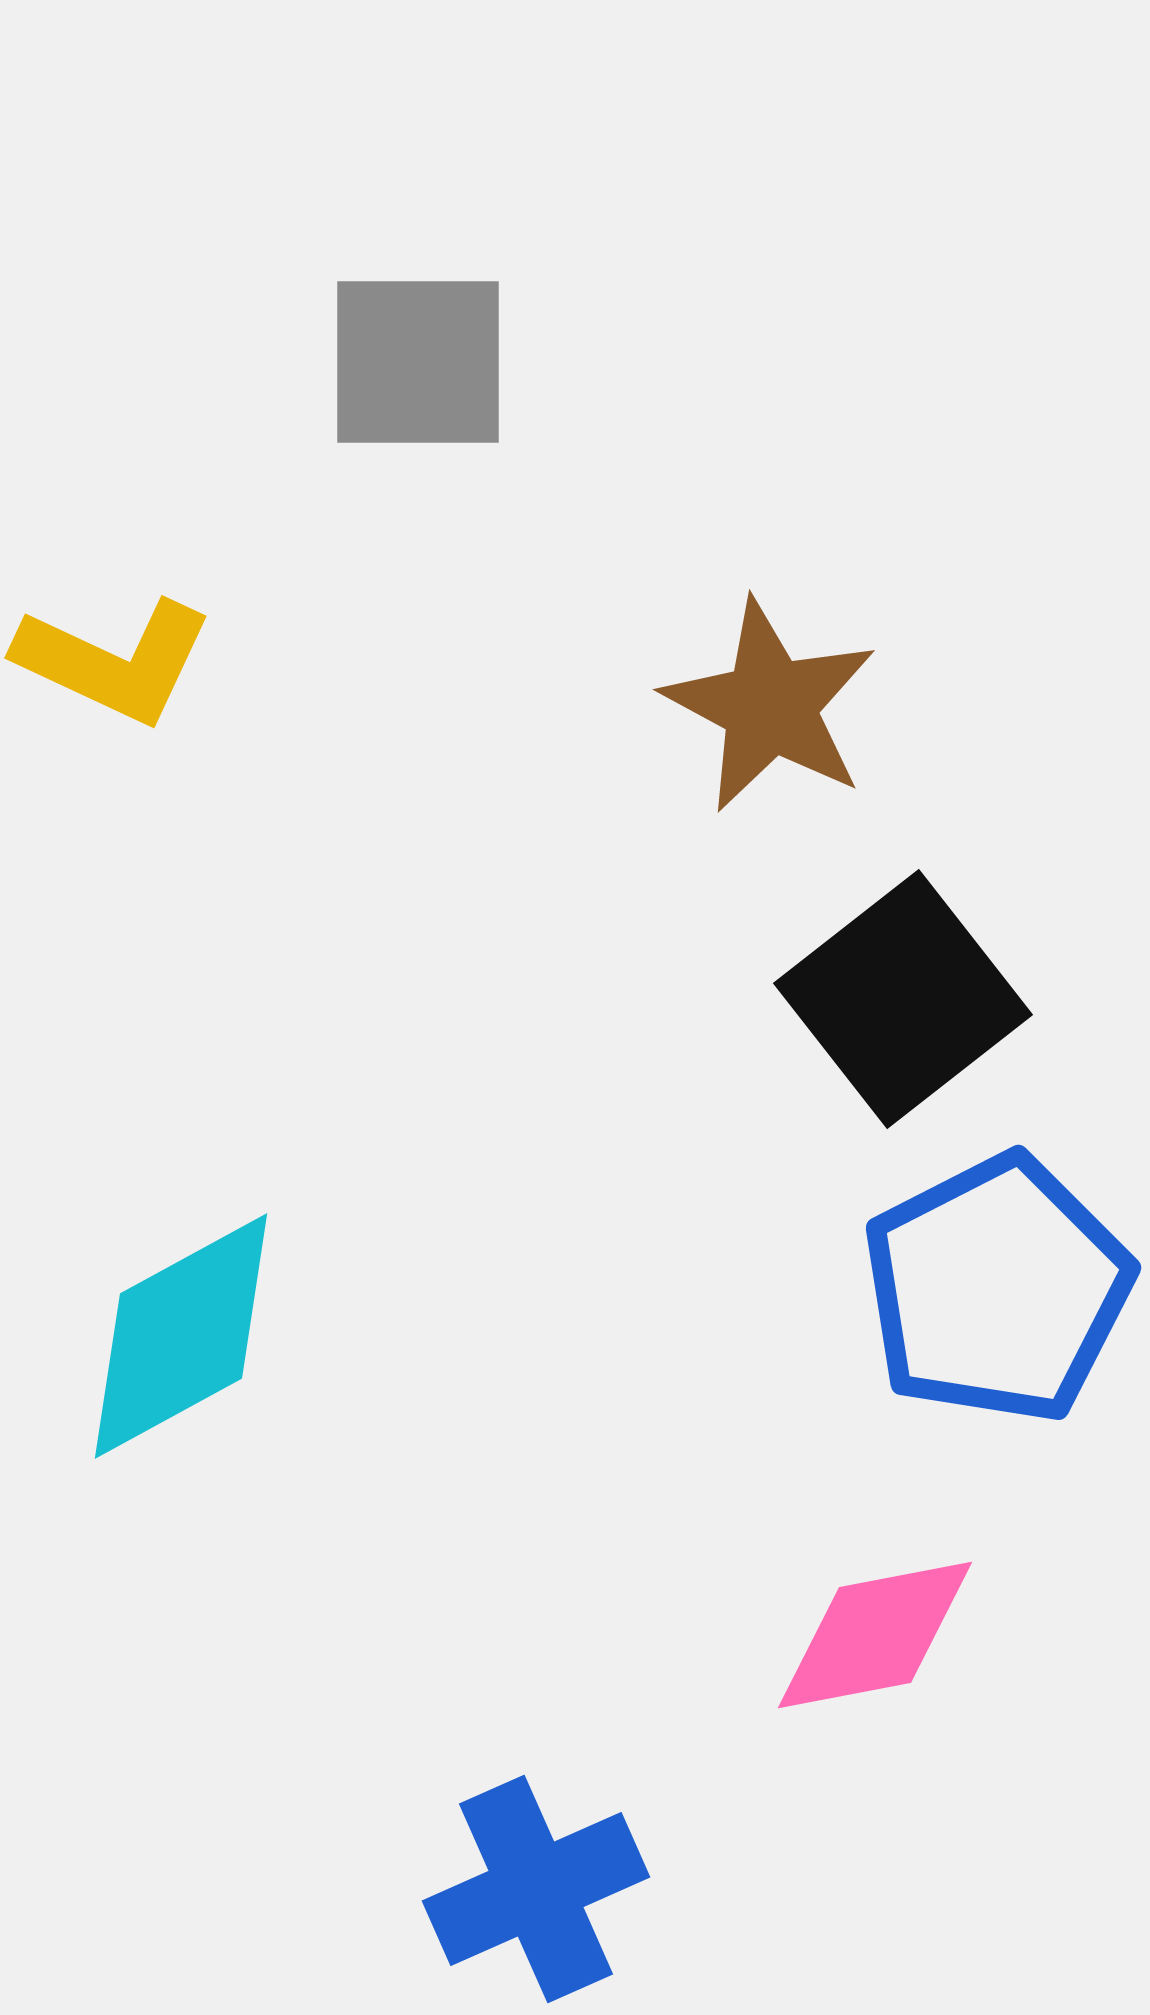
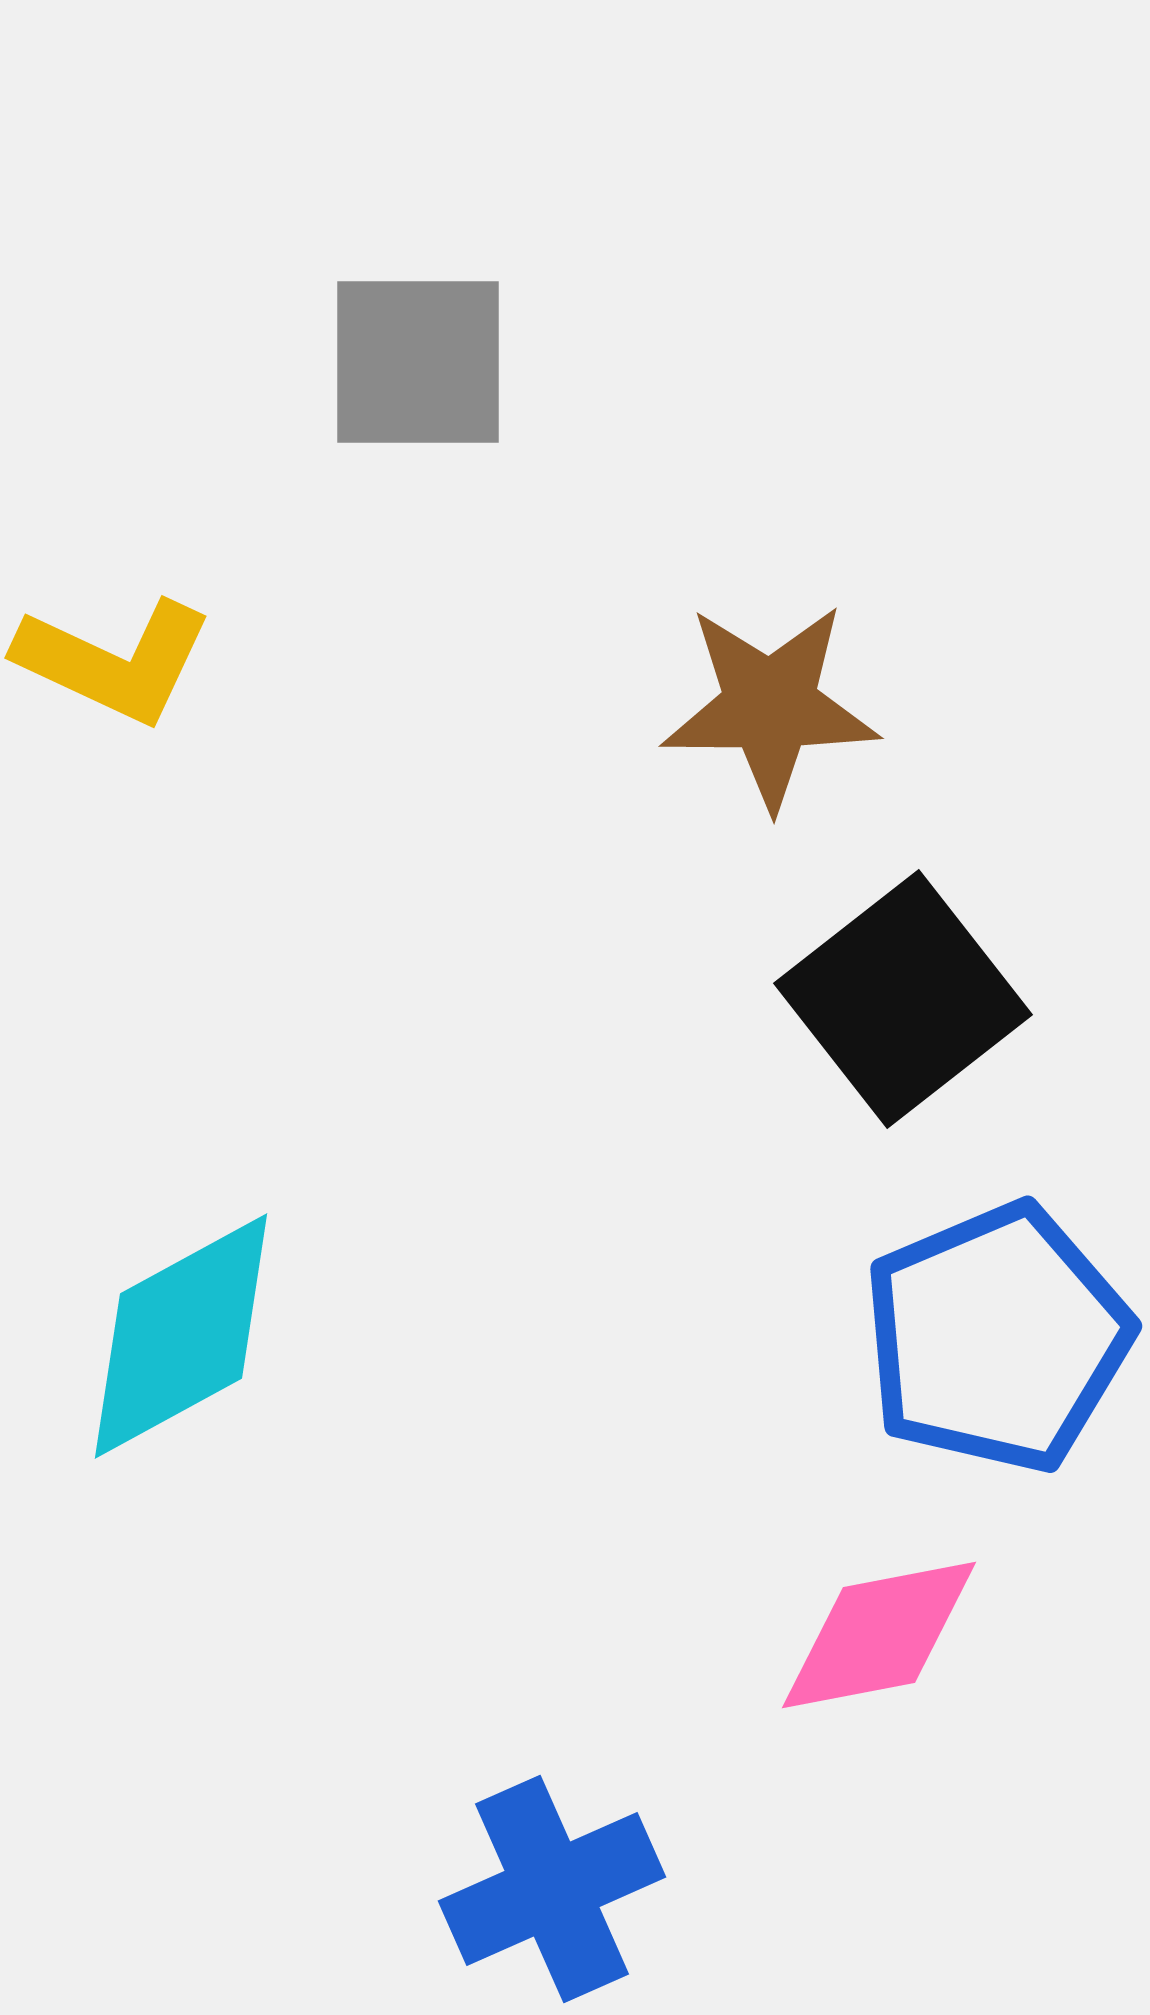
brown star: rotated 28 degrees counterclockwise
blue pentagon: moved 49 px down; rotated 4 degrees clockwise
pink diamond: moved 4 px right
blue cross: moved 16 px right
